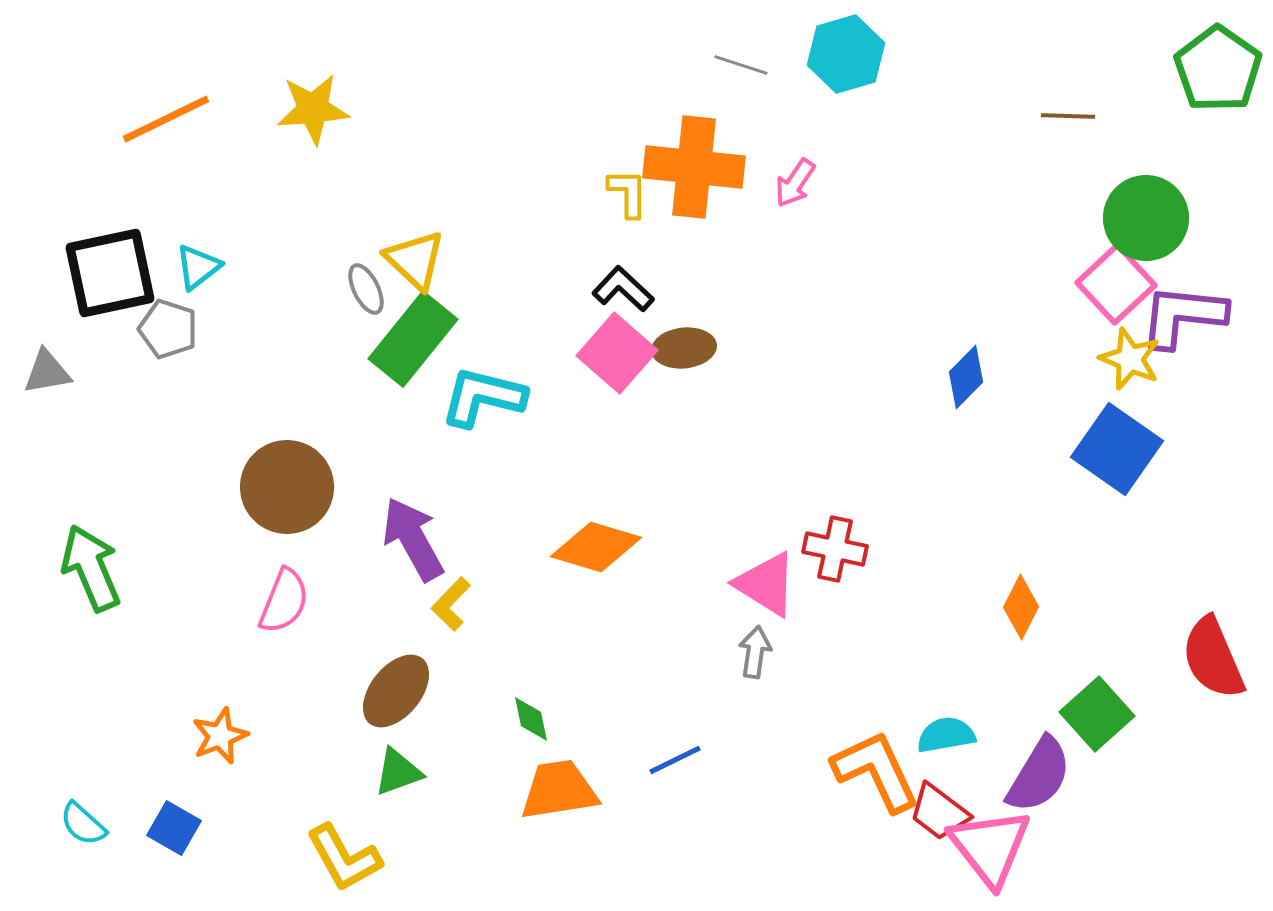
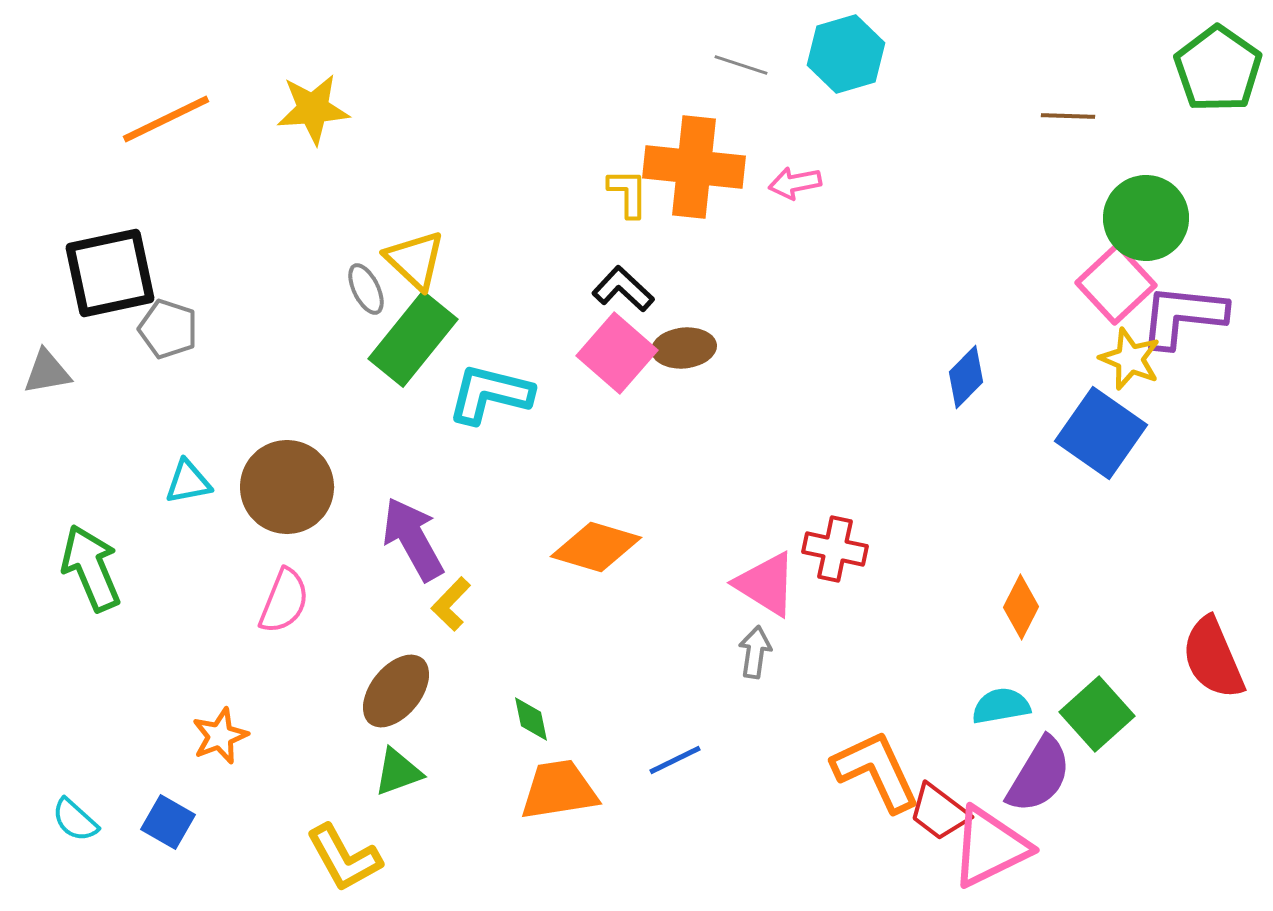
pink arrow at (795, 183): rotated 45 degrees clockwise
cyan triangle at (198, 267): moved 10 px left, 215 px down; rotated 27 degrees clockwise
cyan L-shape at (483, 397): moved 7 px right, 3 px up
blue square at (1117, 449): moved 16 px left, 16 px up
cyan semicircle at (946, 735): moved 55 px right, 29 px up
cyan semicircle at (83, 824): moved 8 px left, 4 px up
blue square at (174, 828): moved 6 px left, 6 px up
pink triangle at (990, 847): rotated 42 degrees clockwise
